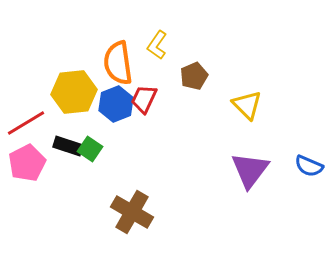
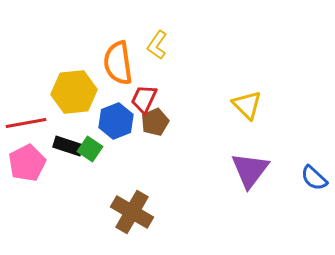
brown pentagon: moved 39 px left, 46 px down
blue hexagon: moved 17 px down
red line: rotated 21 degrees clockwise
blue semicircle: moved 5 px right, 12 px down; rotated 20 degrees clockwise
